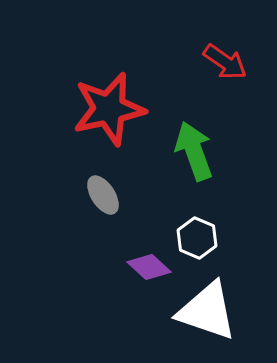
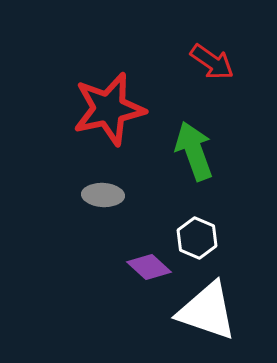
red arrow: moved 13 px left
gray ellipse: rotated 54 degrees counterclockwise
